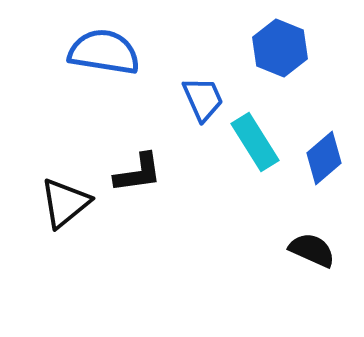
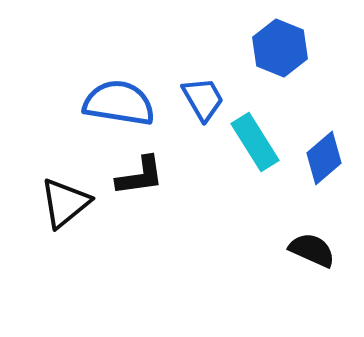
blue semicircle: moved 15 px right, 51 px down
blue trapezoid: rotated 6 degrees counterclockwise
black L-shape: moved 2 px right, 3 px down
